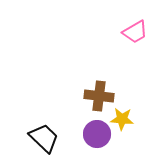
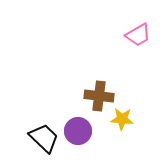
pink trapezoid: moved 3 px right, 3 px down
purple circle: moved 19 px left, 3 px up
